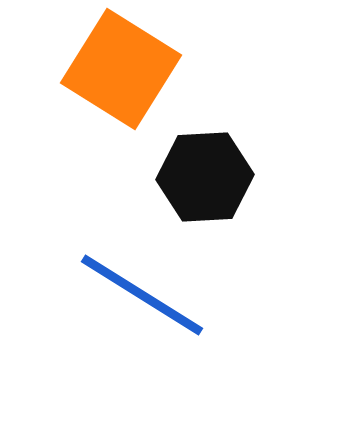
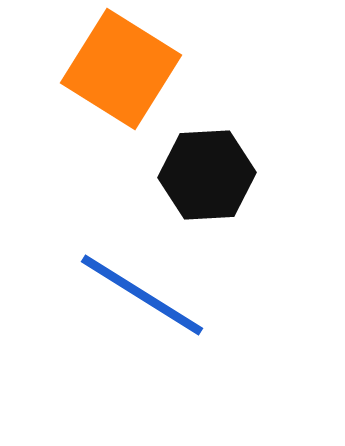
black hexagon: moved 2 px right, 2 px up
